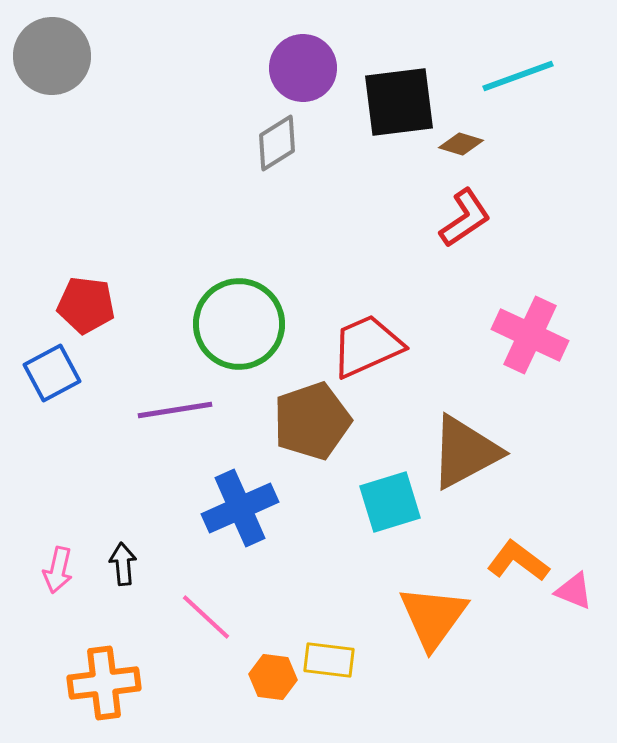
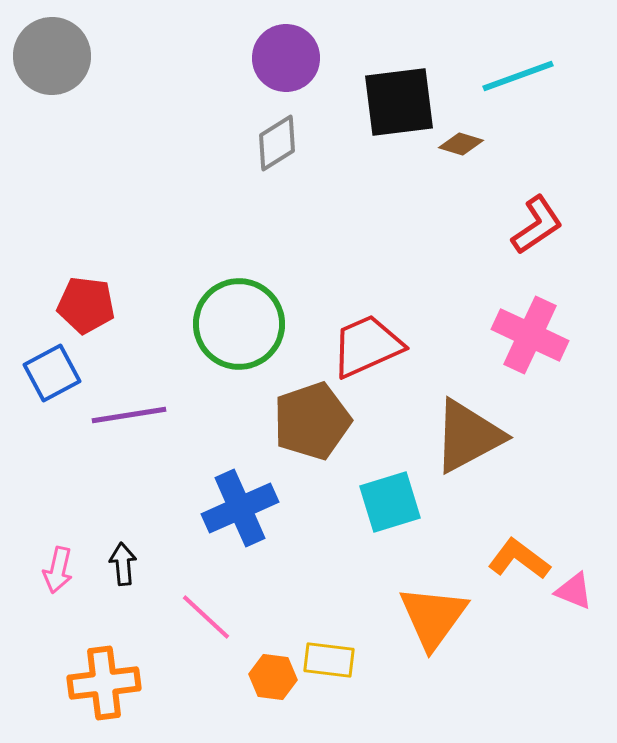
purple circle: moved 17 px left, 10 px up
red L-shape: moved 72 px right, 7 px down
purple line: moved 46 px left, 5 px down
brown triangle: moved 3 px right, 16 px up
orange L-shape: moved 1 px right, 2 px up
